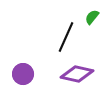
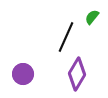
purple diamond: rotated 72 degrees counterclockwise
